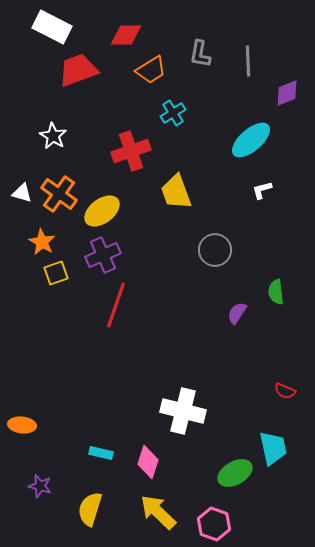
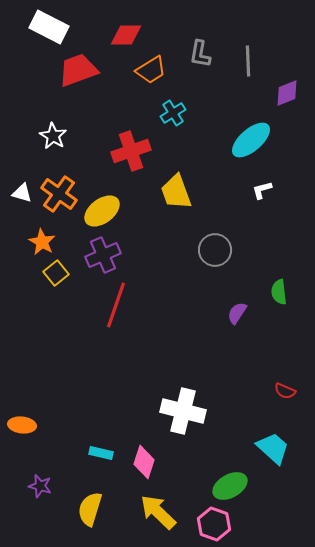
white rectangle: moved 3 px left
yellow square: rotated 20 degrees counterclockwise
green semicircle: moved 3 px right
cyan trapezoid: rotated 36 degrees counterclockwise
pink diamond: moved 4 px left
green ellipse: moved 5 px left, 13 px down
